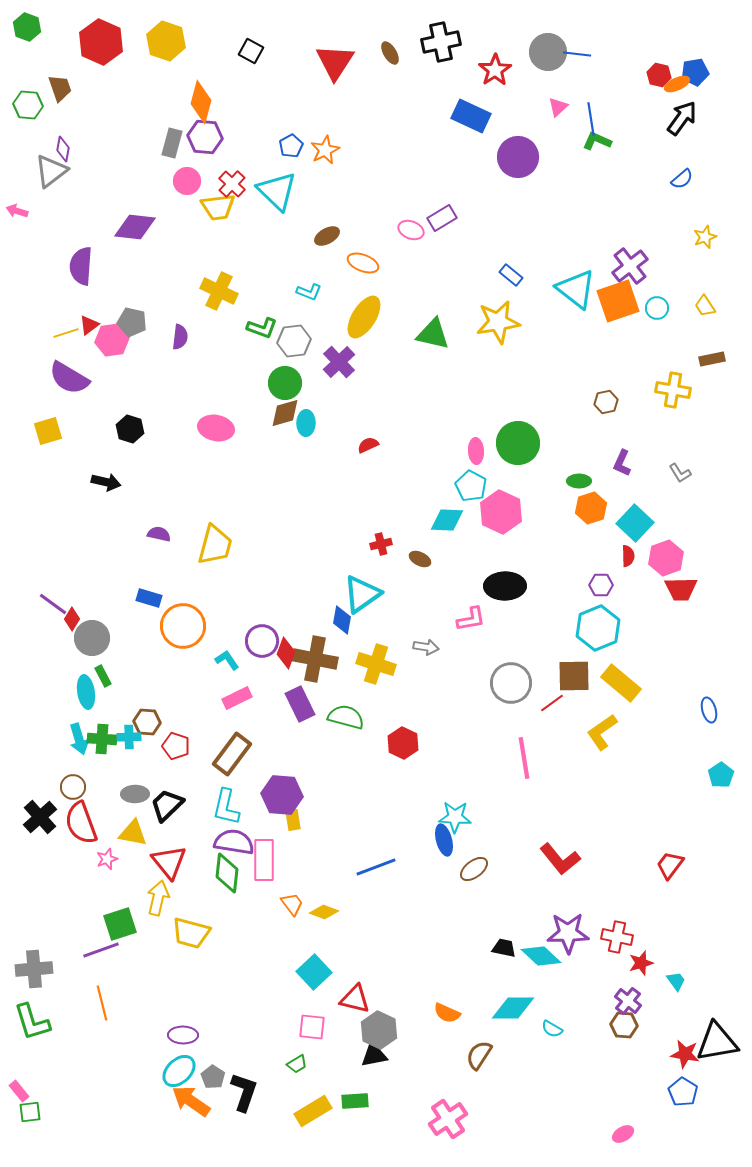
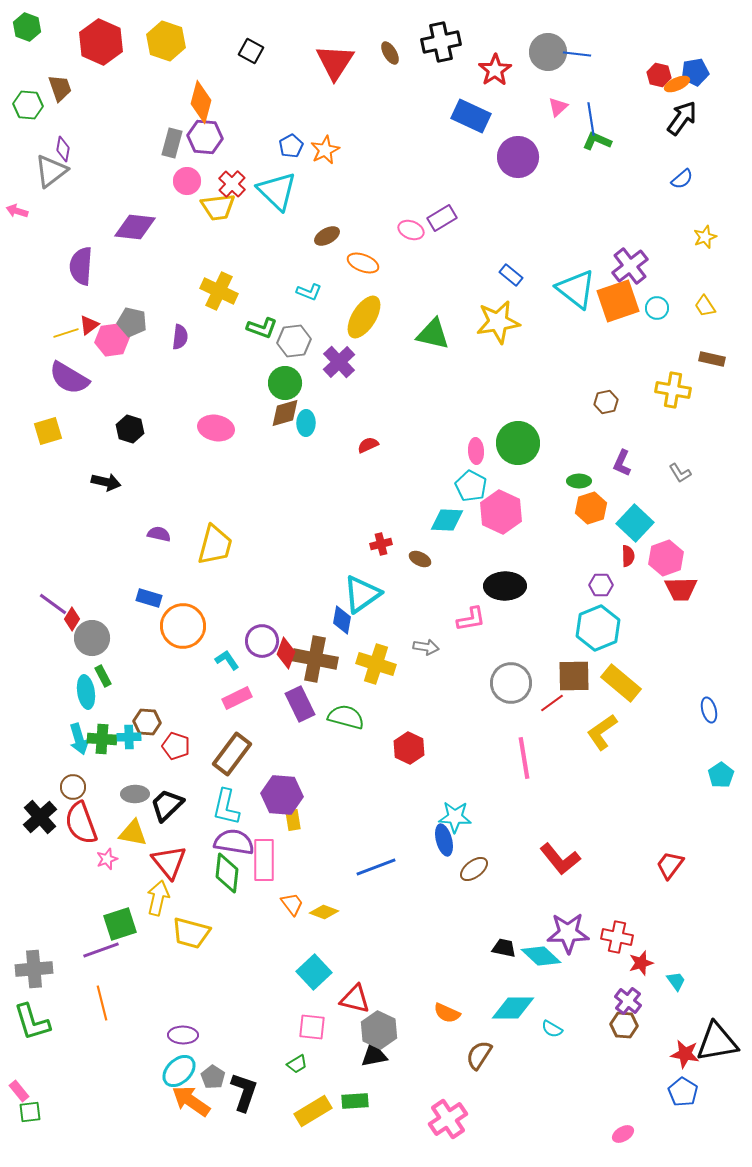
brown rectangle at (712, 359): rotated 25 degrees clockwise
red hexagon at (403, 743): moved 6 px right, 5 px down
